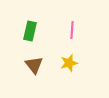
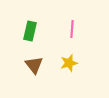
pink line: moved 1 px up
